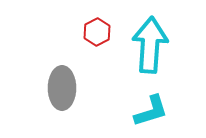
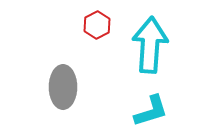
red hexagon: moved 7 px up
gray ellipse: moved 1 px right, 1 px up
